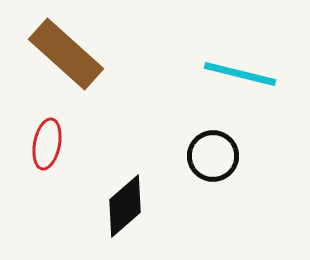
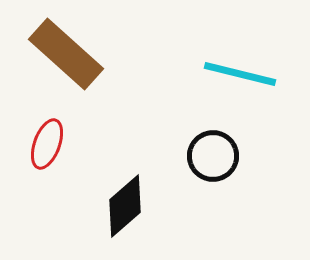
red ellipse: rotated 9 degrees clockwise
